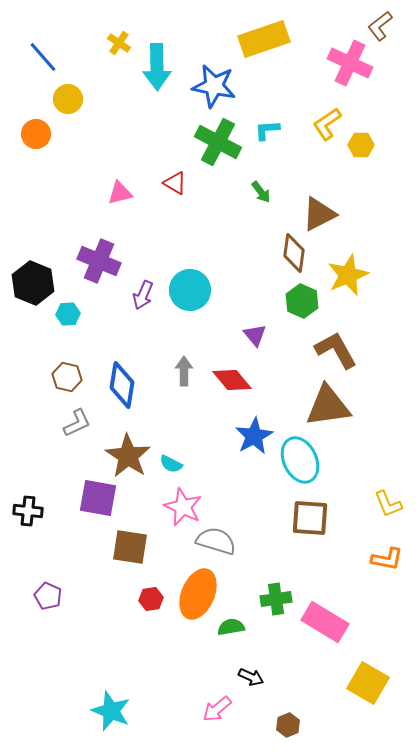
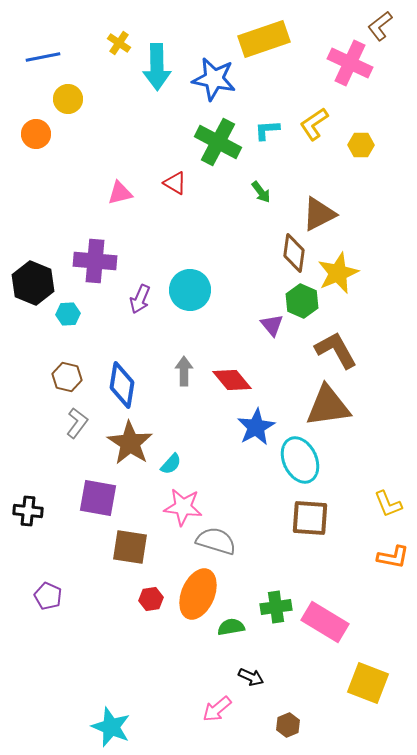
blue line at (43, 57): rotated 60 degrees counterclockwise
blue star at (214, 86): moved 7 px up
yellow L-shape at (327, 124): moved 13 px left
purple cross at (99, 261): moved 4 px left; rotated 18 degrees counterclockwise
yellow star at (348, 275): moved 10 px left, 2 px up
purple arrow at (143, 295): moved 3 px left, 4 px down
purple triangle at (255, 335): moved 17 px right, 10 px up
gray L-shape at (77, 423): rotated 28 degrees counterclockwise
blue star at (254, 436): moved 2 px right, 9 px up
brown star at (128, 456): moved 2 px right, 13 px up
cyan semicircle at (171, 464): rotated 75 degrees counterclockwise
pink star at (183, 507): rotated 18 degrees counterclockwise
orange L-shape at (387, 559): moved 6 px right, 2 px up
green cross at (276, 599): moved 8 px down
yellow square at (368, 683): rotated 9 degrees counterclockwise
cyan star at (111, 711): moved 16 px down
